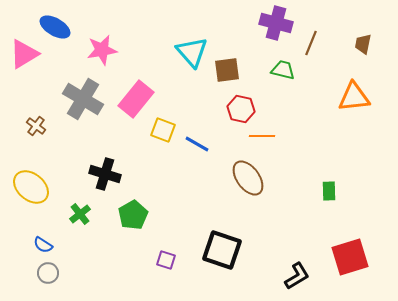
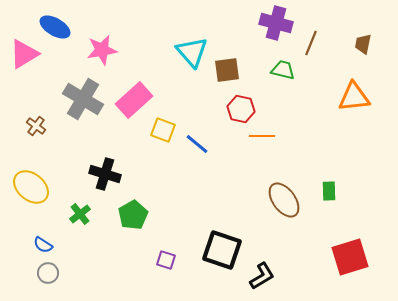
pink rectangle: moved 2 px left, 1 px down; rotated 9 degrees clockwise
blue line: rotated 10 degrees clockwise
brown ellipse: moved 36 px right, 22 px down
black L-shape: moved 35 px left
